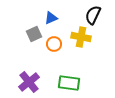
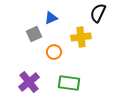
black semicircle: moved 5 px right, 2 px up
yellow cross: rotated 18 degrees counterclockwise
orange circle: moved 8 px down
